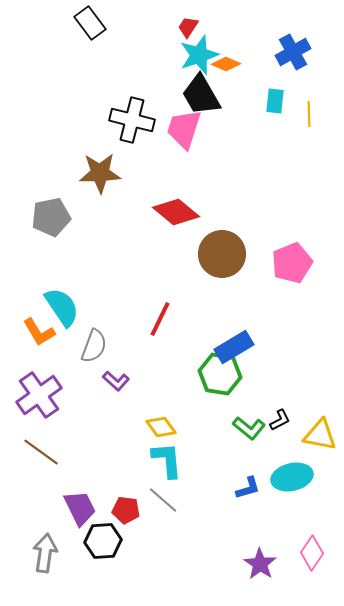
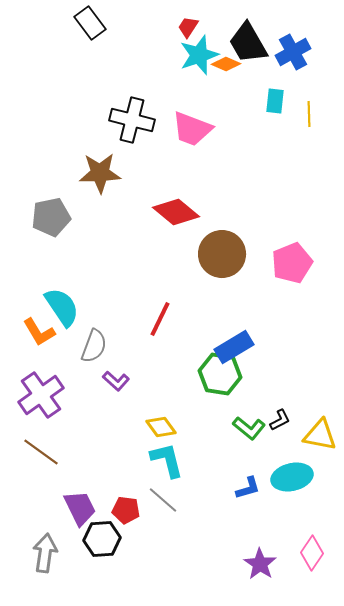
black trapezoid: moved 47 px right, 52 px up
pink trapezoid: moved 8 px right; rotated 87 degrees counterclockwise
purple cross: moved 2 px right
cyan L-shape: rotated 9 degrees counterclockwise
black hexagon: moved 1 px left, 2 px up
